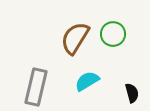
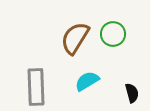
gray rectangle: rotated 15 degrees counterclockwise
